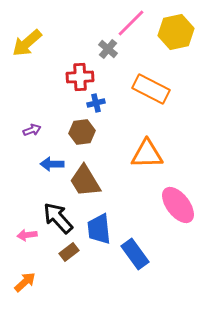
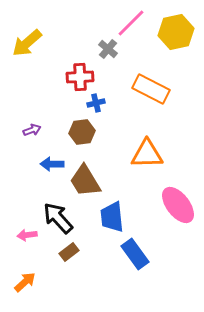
blue trapezoid: moved 13 px right, 12 px up
